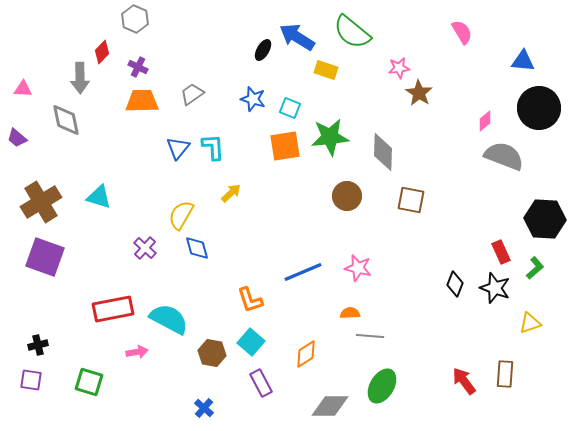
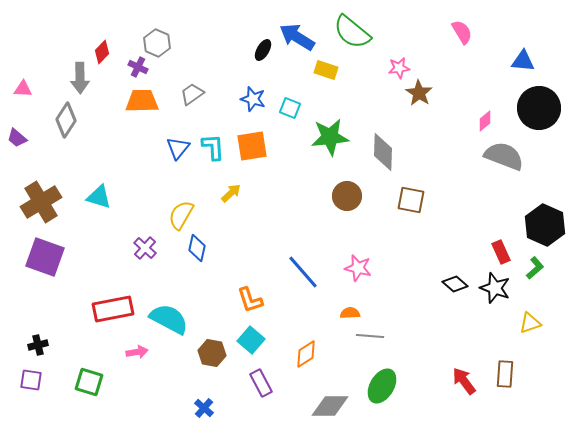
gray hexagon at (135, 19): moved 22 px right, 24 px down
gray diamond at (66, 120): rotated 44 degrees clockwise
orange square at (285, 146): moved 33 px left
black hexagon at (545, 219): moved 6 px down; rotated 21 degrees clockwise
blue diamond at (197, 248): rotated 28 degrees clockwise
blue line at (303, 272): rotated 72 degrees clockwise
black diamond at (455, 284): rotated 70 degrees counterclockwise
cyan square at (251, 342): moved 2 px up
